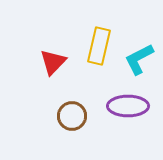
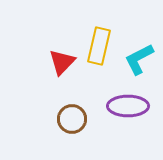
red triangle: moved 9 px right
brown circle: moved 3 px down
